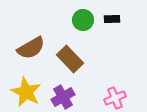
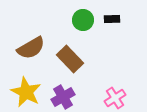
pink cross: rotated 10 degrees counterclockwise
